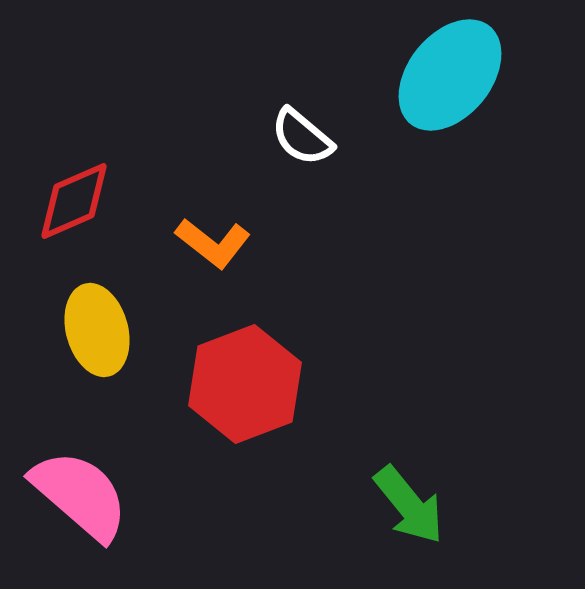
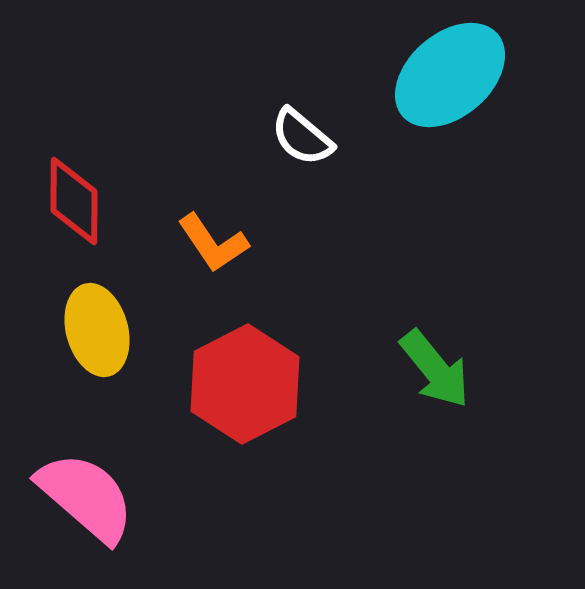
cyan ellipse: rotated 10 degrees clockwise
red diamond: rotated 66 degrees counterclockwise
orange L-shape: rotated 18 degrees clockwise
red hexagon: rotated 6 degrees counterclockwise
pink semicircle: moved 6 px right, 2 px down
green arrow: moved 26 px right, 136 px up
